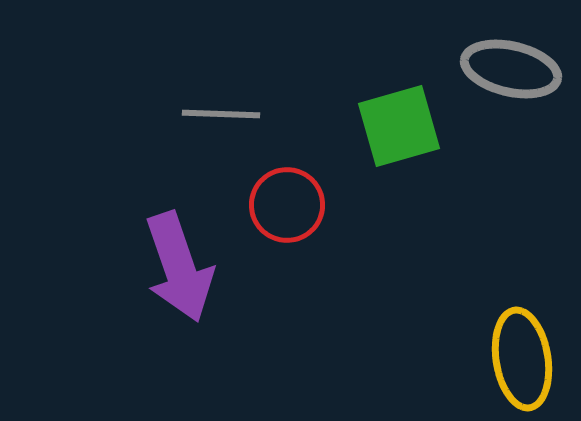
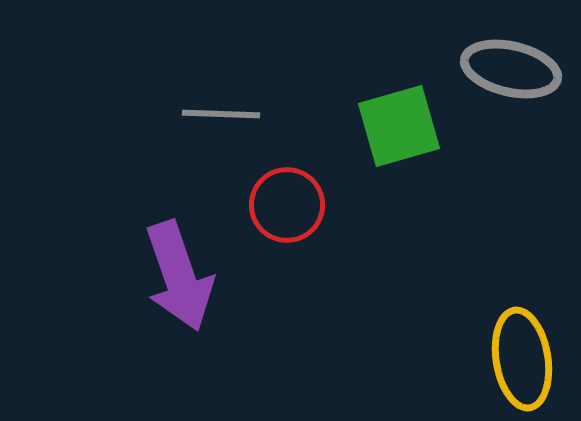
purple arrow: moved 9 px down
